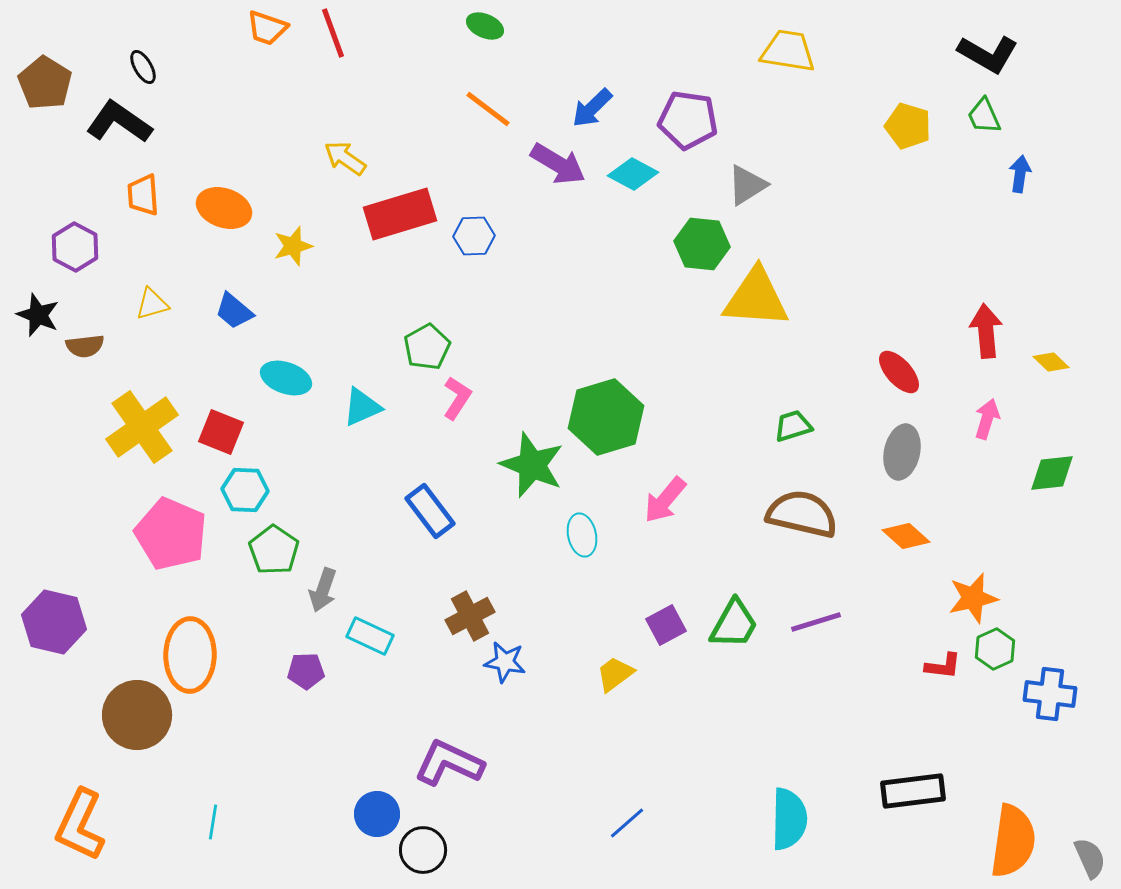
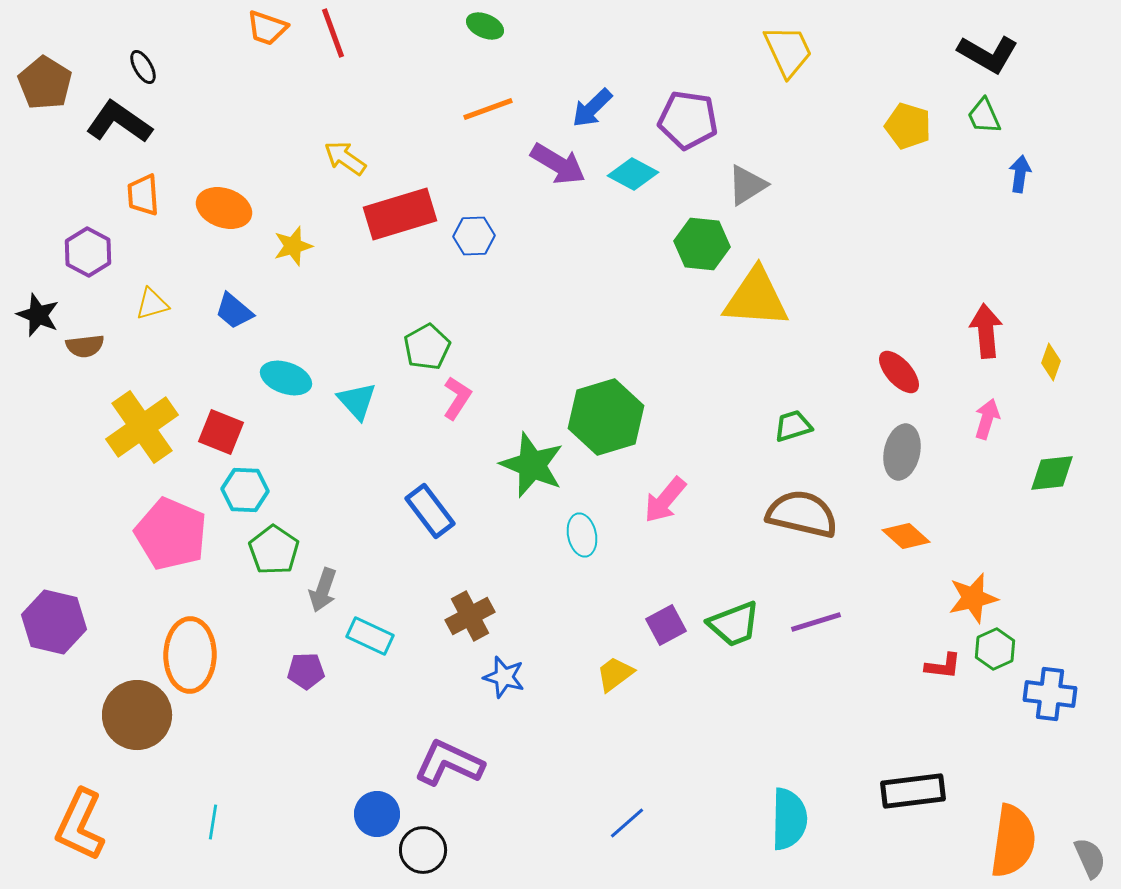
yellow trapezoid at (788, 51): rotated 56 degrees clockwise
orange line at (488, 109): rotated 57 degrees counterclockwise
purple hexagon at (75, 247): moved 13 px right, 5 px down
yellow diamond at (1051, 362): rotated 66 degrees clockwise
cyan triangle at (362, 407): moved 5 px left, 6 px up; rotated 48 degrees counterclockwise
green trapezoid at (734, 624): rotated 40 degrees clockwise
blue star at (505, 662): moved 1 px left, 15 px down; rotated 6 degrees clockwise
